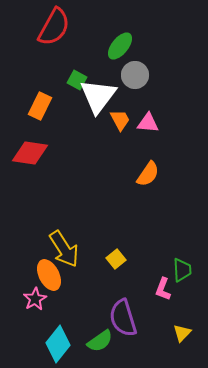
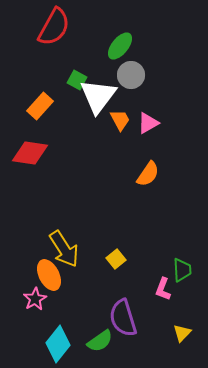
gray circle: moved 4 px left
orange rectangle: rotated 16 degrees clockwise
pink triangle: rotated 35 degrees counterclockwise
